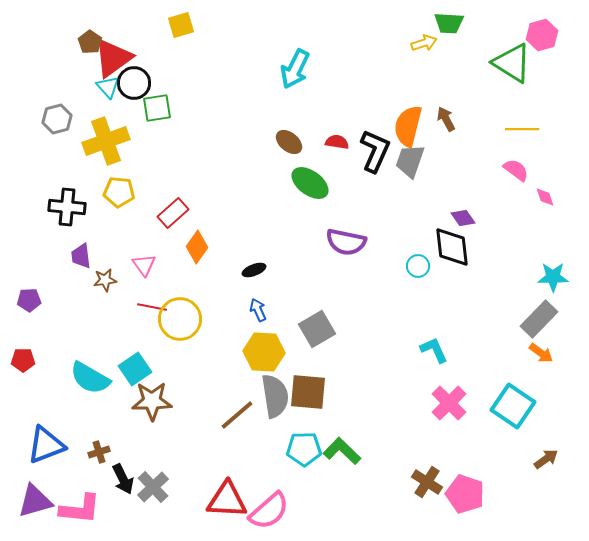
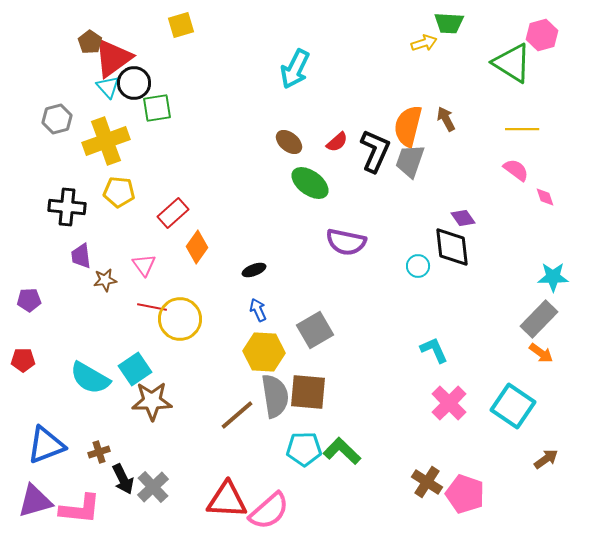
red semicircle at (337, 142): rotated 130 degrees clockwise
gray square at (317, 329): moved 2 px left, 1 px down
